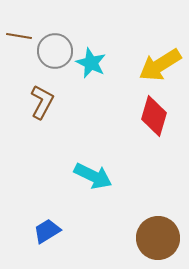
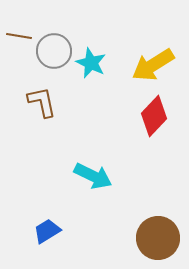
gray circle: moved 1 px left
yellow arrow: moved 7 px left
brown L-shape: rotated 40 degrees counterclockwise
red diamond: rotated 27 degrees clockwise
